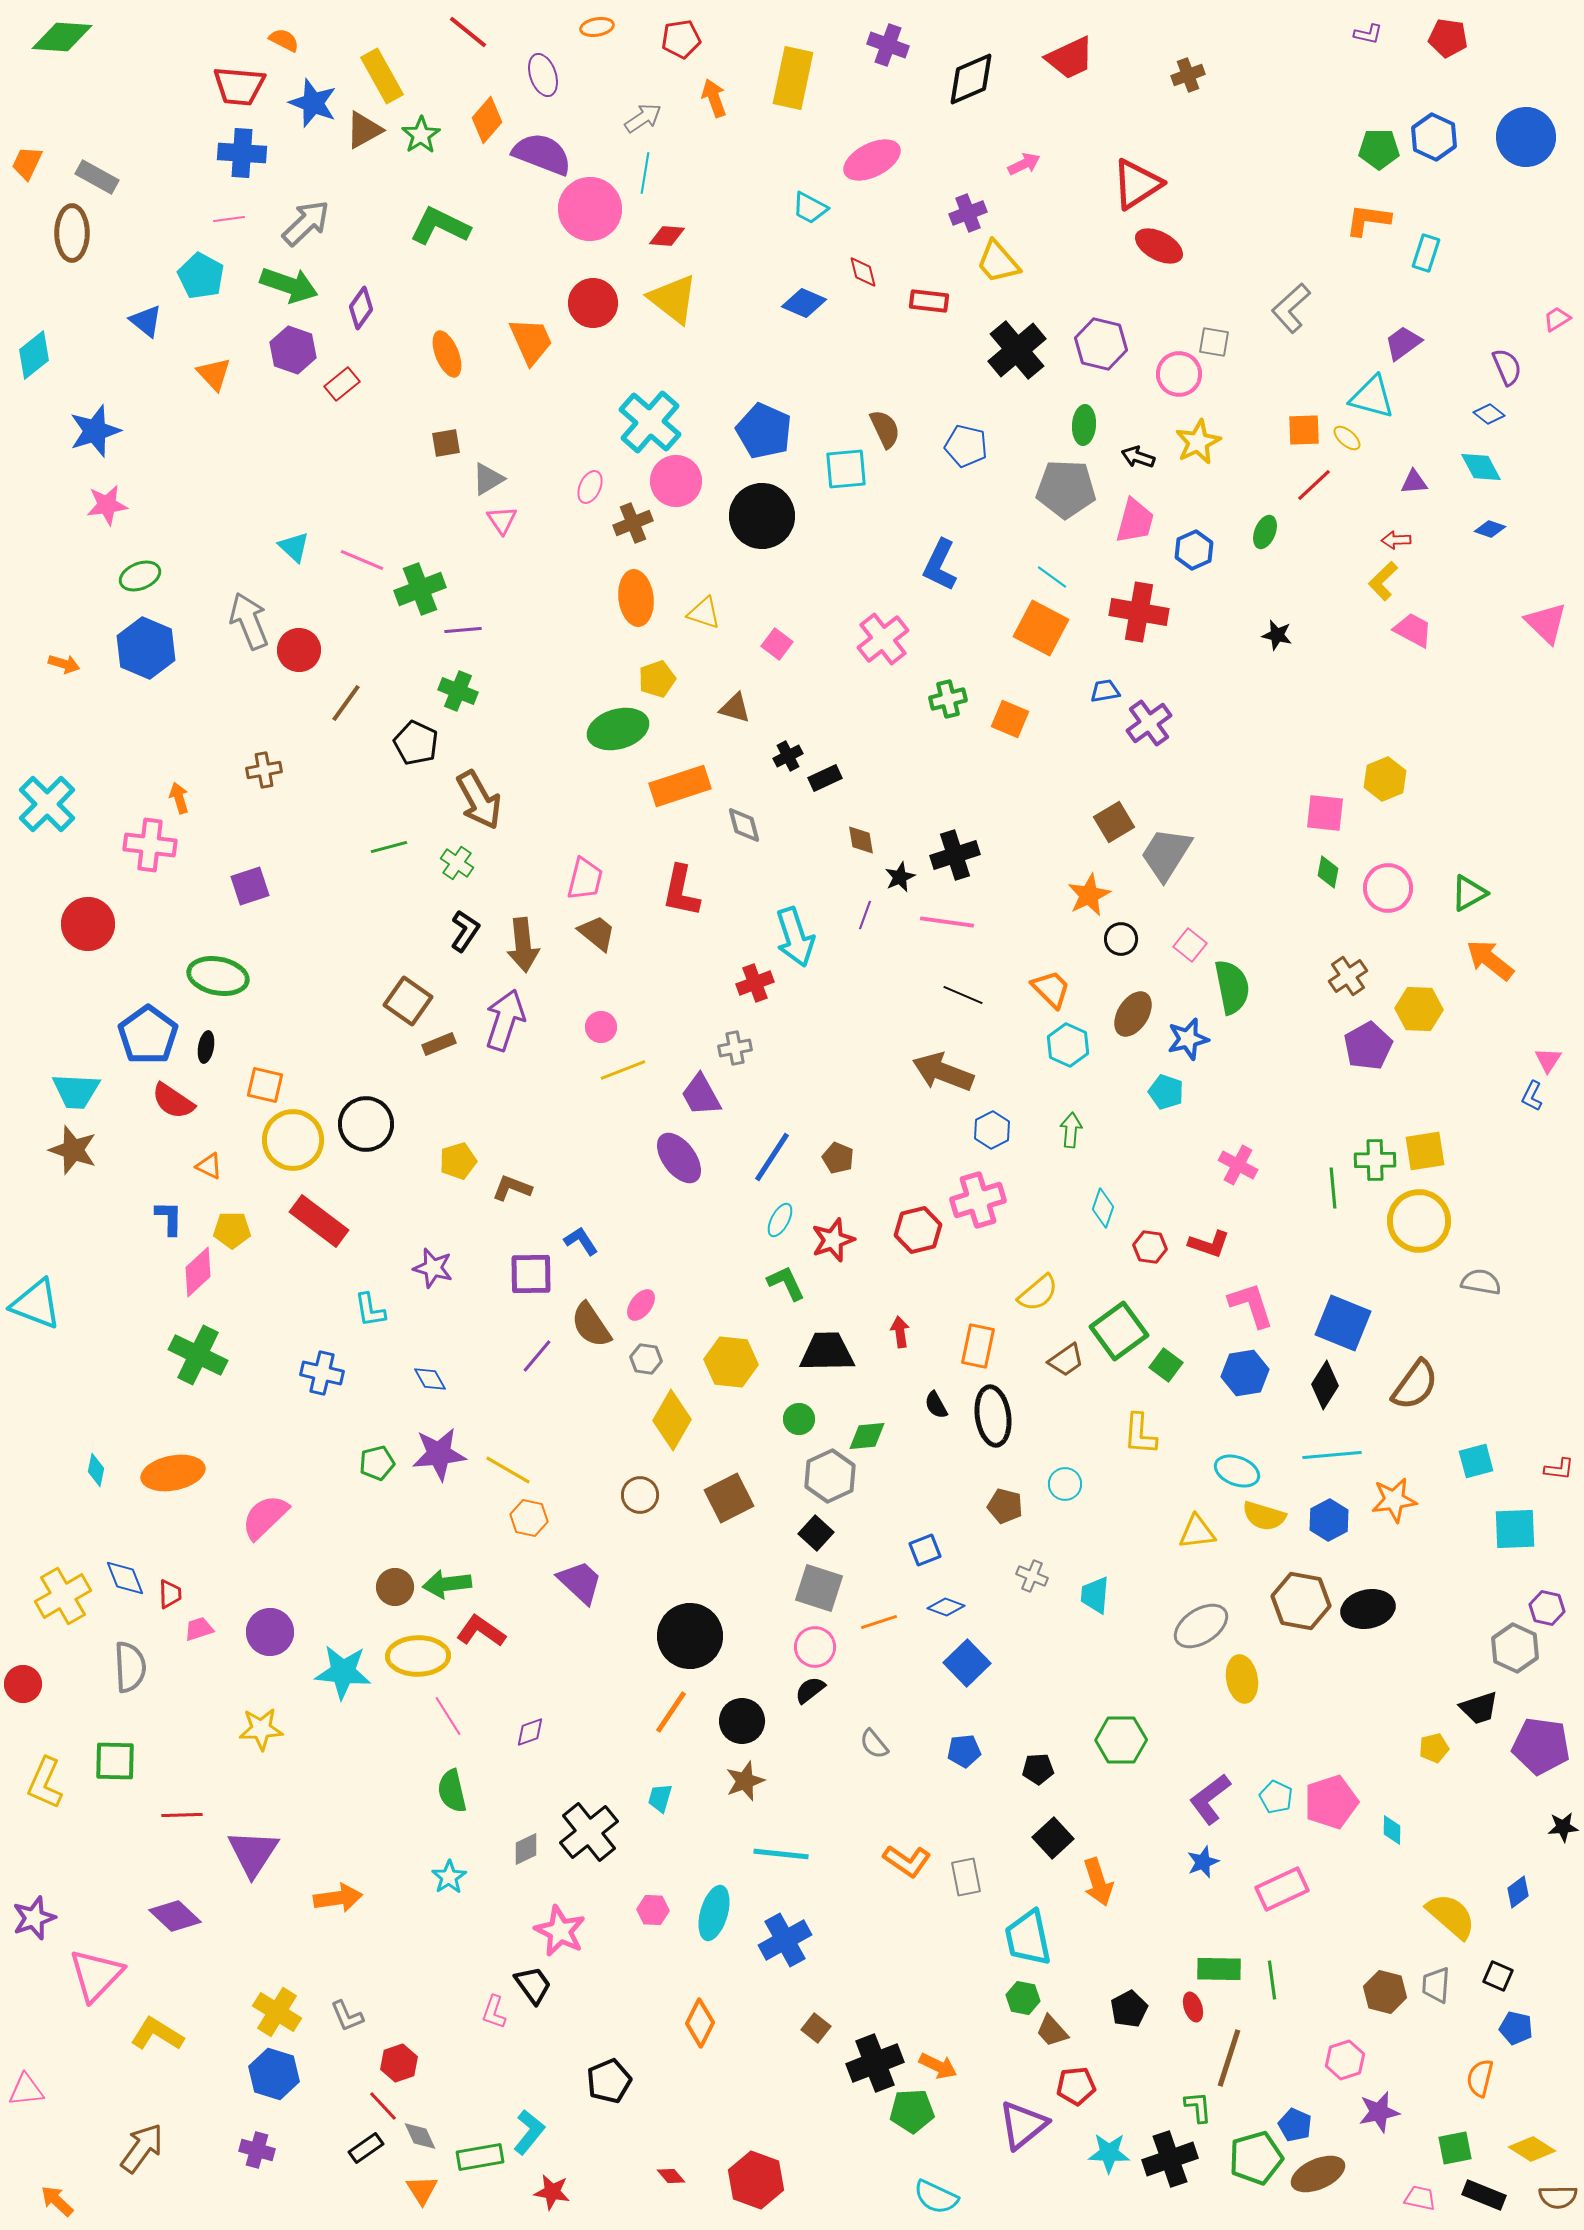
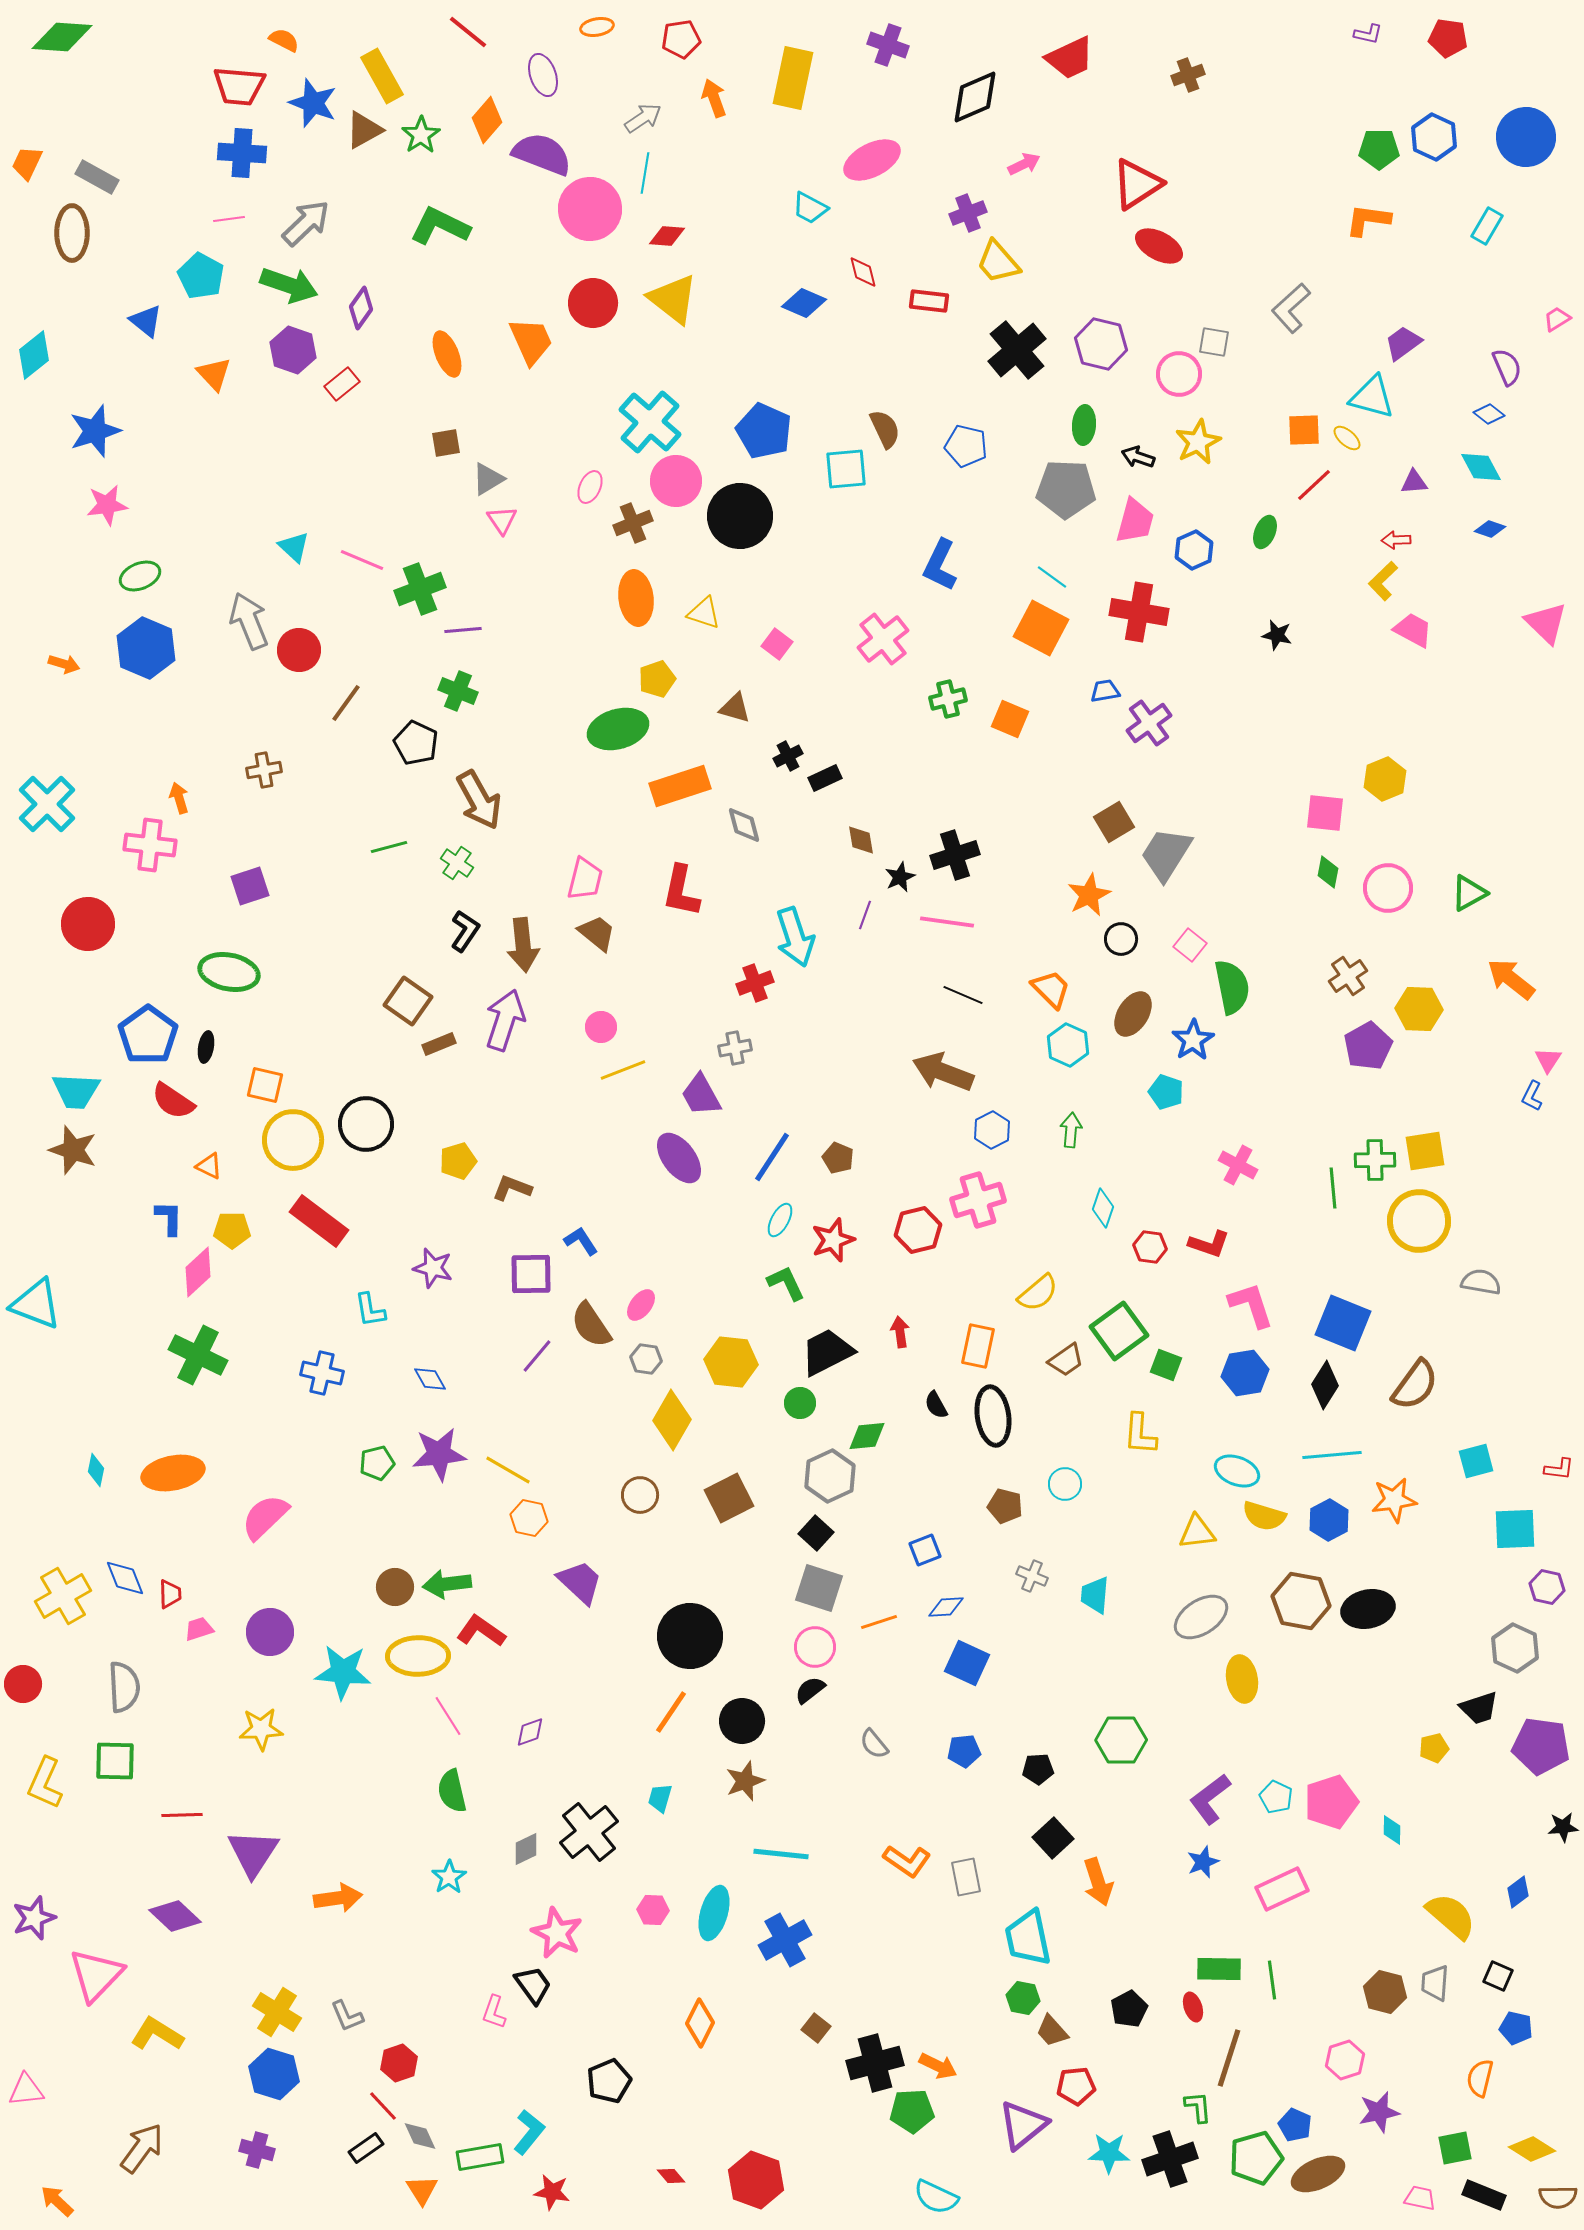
black diamond at (971, 79): moved 4 px right, 18 px down
cyan rectangle at (1426, 253): moved 61 px right, 27 px up; rotated 12 degrees clockwise
black circle at (762, 516): moved 22 px left
orange arrow at (1490, 960): moved 21 px right, 19 px down
green ellipse at (218, 976): moved 11 px right, 4 px up
blue star at (1188, 1039): moved 5 px right, 1 px down; rotated 18 degrees counterclockwise
black trapezoid at (827, 1352): rotated 26 degrees counterclockwise
green square at (1166, 1365): rotated 16 degrees counterclockwise
green circle at (799, 1419): moved 1 px right, 16 px up
blue diamond at (946, 1607): rotated 24 degrees counterclockwise
purple hexagon at (1547, 1608): moved 21 px up
gray ellipse at (1201, 1626): moved 9 px up
blue square at (967, 1663): rotated 21 degrees counterclockwise
gray semicircle at (130, 1667): moved 6 px left, 20 px down
pink star at (560, 1931): moved 3 px left, 2 px down
gray trapezoid at (1436, 1985): moved 1 px left, 2 px up
black cross at (875, 2063): rotated 6 degrees clockwise
